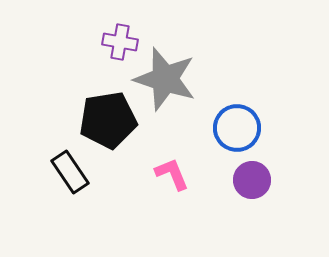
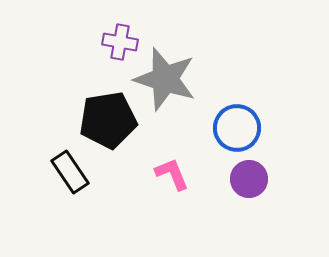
purple circle: moved 3 px left, 1 px up
